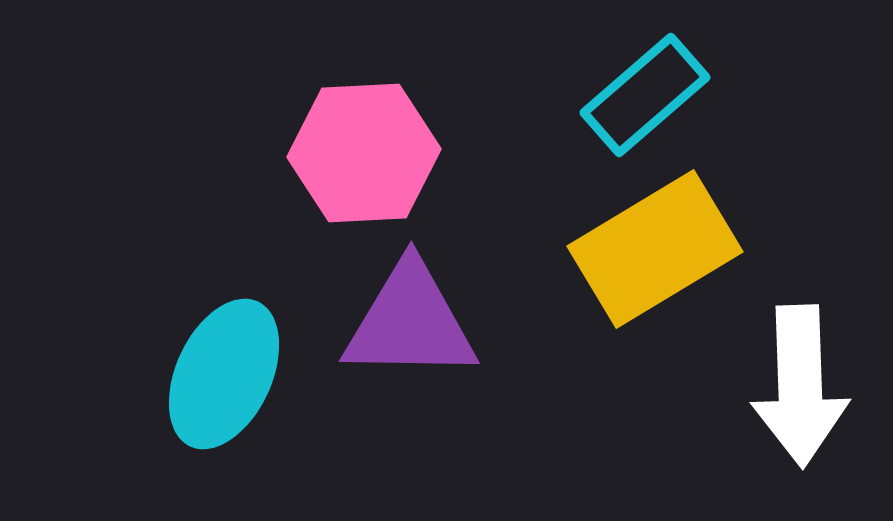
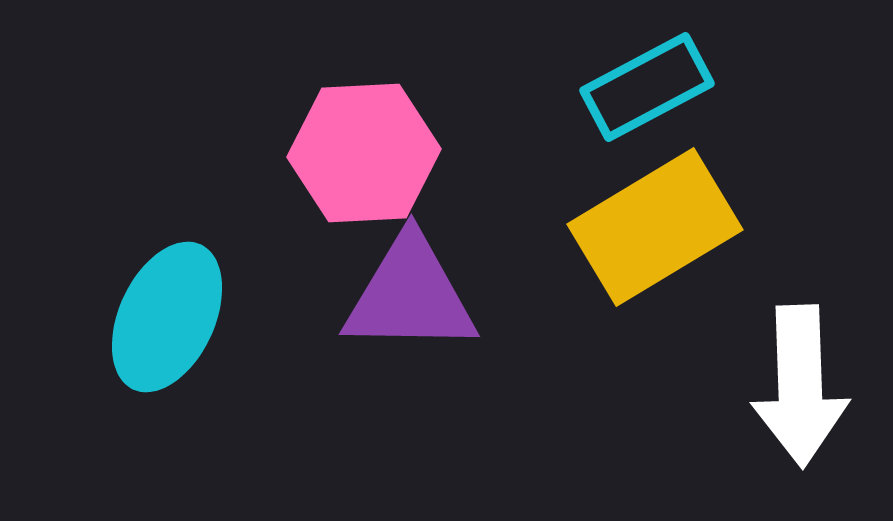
cyan rectangle: moved 2 px right, 8 px up; rotated 13 degrees clockwise
yellow rectangle: moved 22 px up
purple triangle: moved 27 px up
cyan ellipse: moved 57 px left, 57 px up
